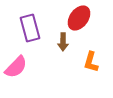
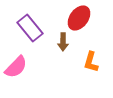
purple rectangle: rotated 24 degrees counterclockwise
